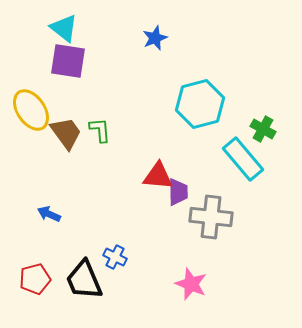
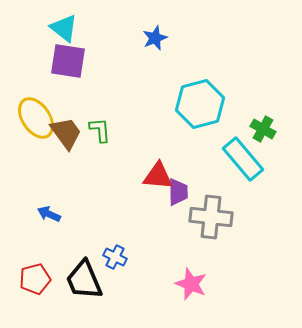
yellow ellipse: moved 5 px right, 8 px down
